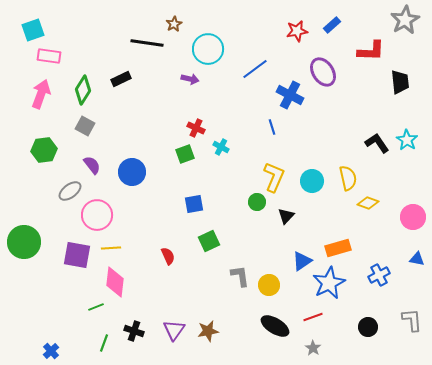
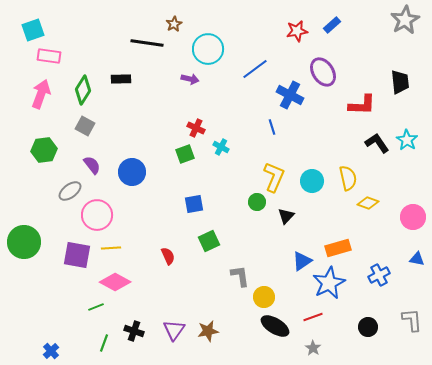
red L-shape at (371, 51): moved 9 px left, 54 px down
black rectangle at (121, 79): rotated 24 degrees clockwise
pink diamond at (115, 282): rotated 68 degrees counterclockwise
yellow circle at (269, 285): moved 5 px left, 12 px down
